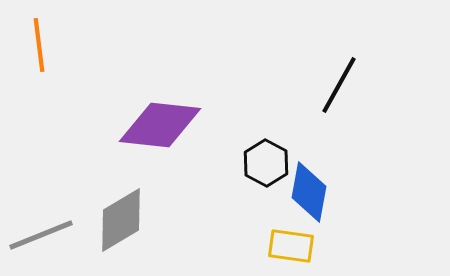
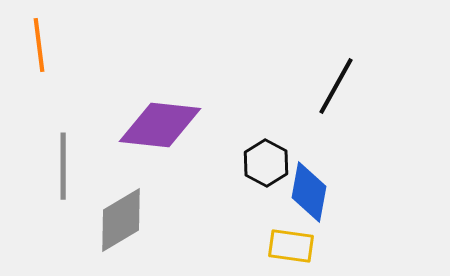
black line: moved 3 px left, 1 px down
gray line: moved 22 px right, 69 px up; rotated 68 degrees counterclockwise
